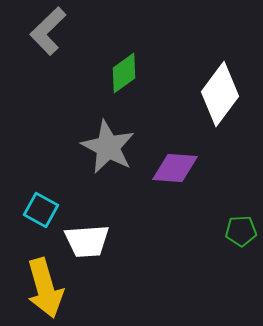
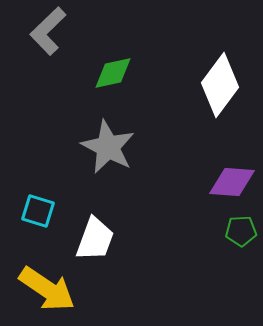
green diamond: moved 11 px left; rotated 24 degrees clockwise
white diamond: moved 9 px up
purple diamond: moved 57 px right, 14 px down
cyan square: moved 3 px left, 1 px down; rotated 12 degrees counterclockwise
white trapezoid: moved 8 px right, 2 px up; rotated 66 degrees counterclockwise
yellow arrow: moved 2 px right, 1 px down; rotated 40 degrees counterclockwise
